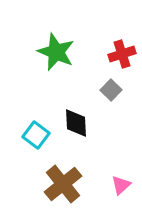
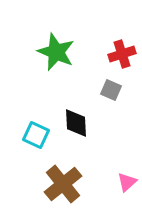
gray square: rotated 20 degrees counterclockwise
cyan square: rotated 12 degrees counterclockwise
pink triangle: moved 6 px right, 3 px up
